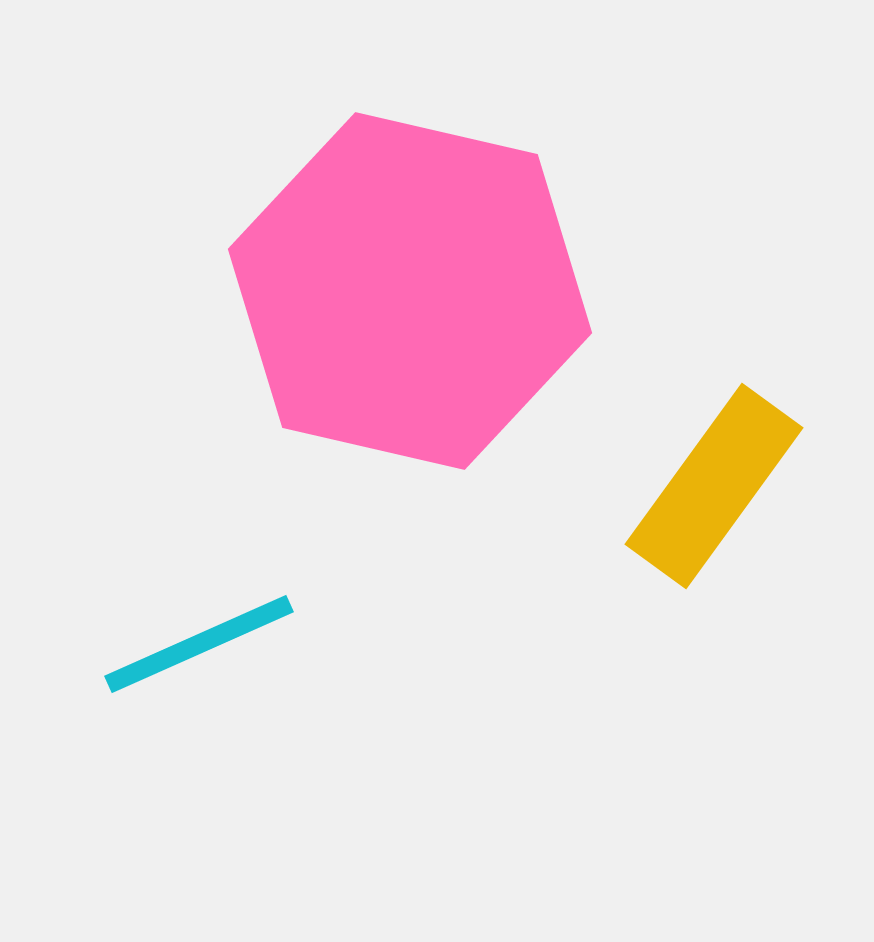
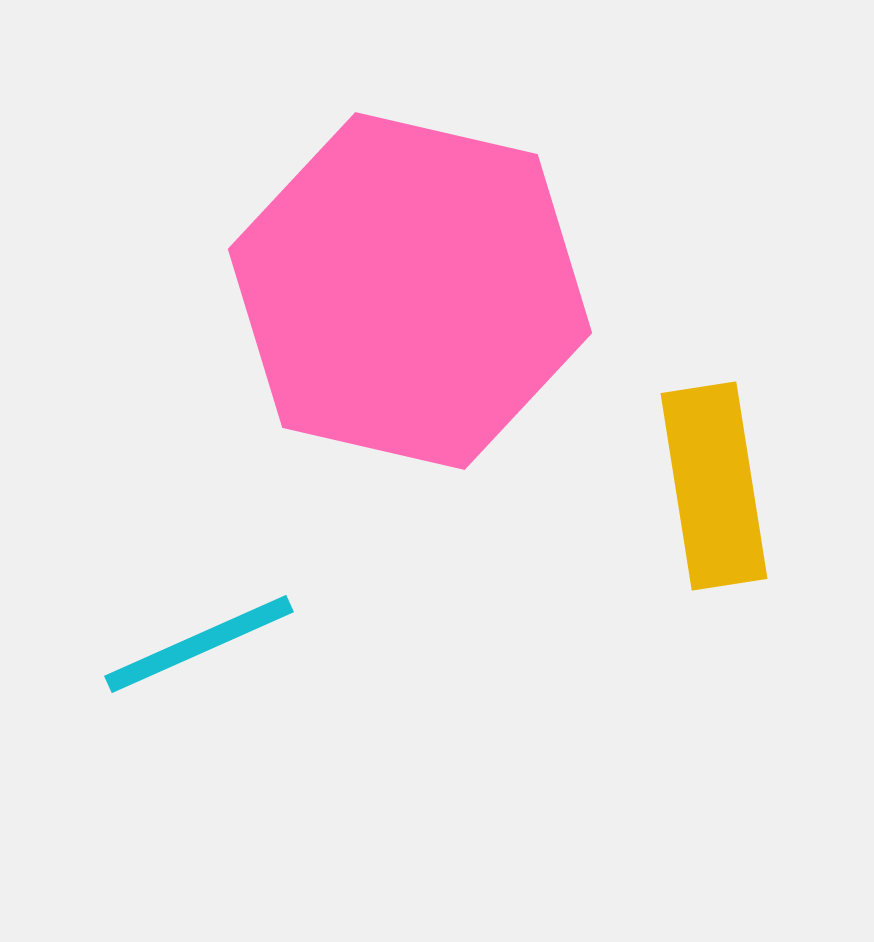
yellow rectangle: rotated 45 degrees counterclockwise
